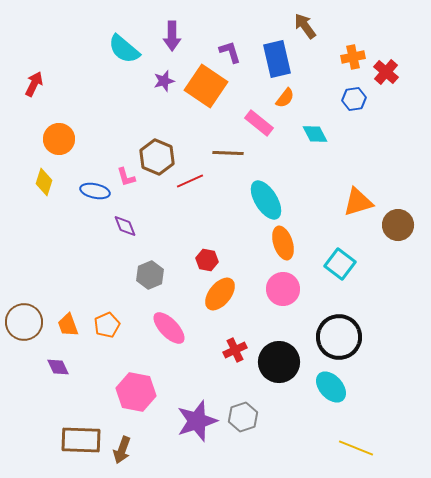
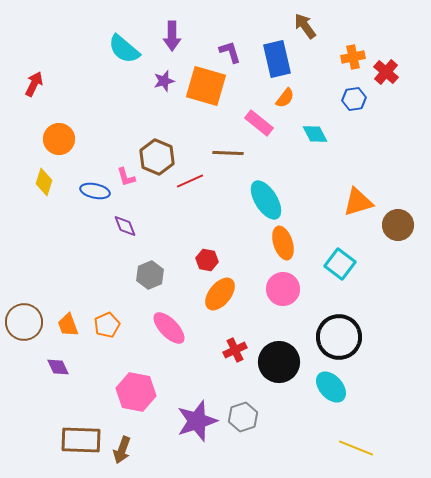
orange square at (206, 86): rotated 18 degrees counterclockwise
